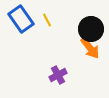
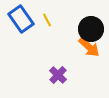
orange arrow: moved 1 px left, 1 px up; rotated 10 degrees counterclockwise
purple cross: rotated 18 degrees counterclockwise
